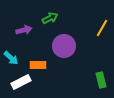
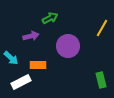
purple arrow: moved 7 px right, 6 px down
purple circle: moved 4 px right
